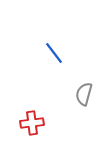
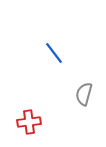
red cross: moved 3 px left, 1 px up
